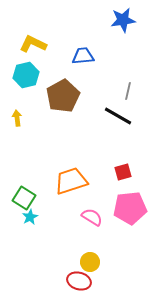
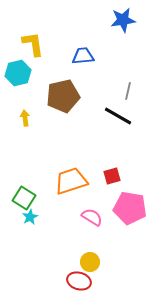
yellow L-shape: rotated 56 degrees clockwise
cyan hexagon: moved 8 px left, 2 px up
brown pentagon: rotated 16 degrees clockwise
yellow arrow: moved 8 px right
red square: moved 11 px left, 4 px down
pink pentagon: rotated 16 degrees clockwise
